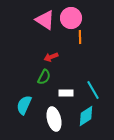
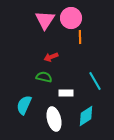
pink triangle: rotated 30 degrees clockwise
green semicircle: rotated 105 degrees counterclockwise
cyan line: moved 2 px right, 9 px up
